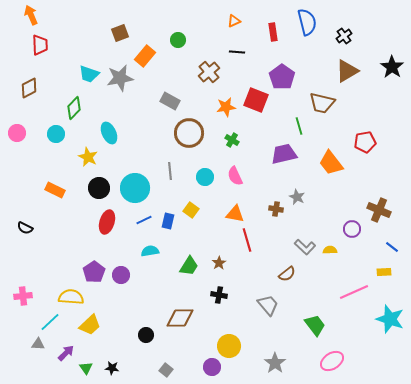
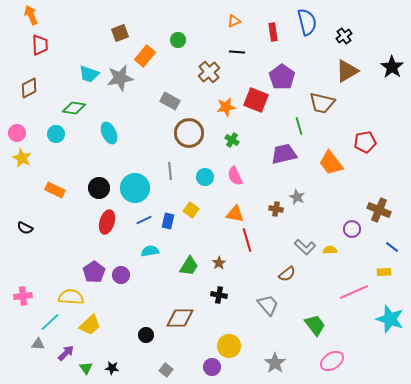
green diamond at (74, 108): rotated 55 degrees clockwise
yellow star at (88, 157): moved 66 px left, 1 px down
